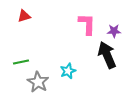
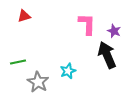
purple star: rotated 24 degrees clockwise
green line: moved 3 px left
